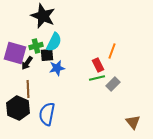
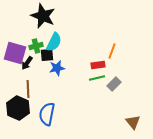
red rectangle: rotated 72 degrees counterclockwise
gray rectangle: moved 1 px right
